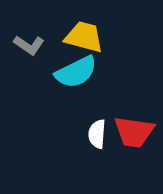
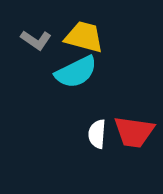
gray L-shape: moved 7 px right, 5 px up
